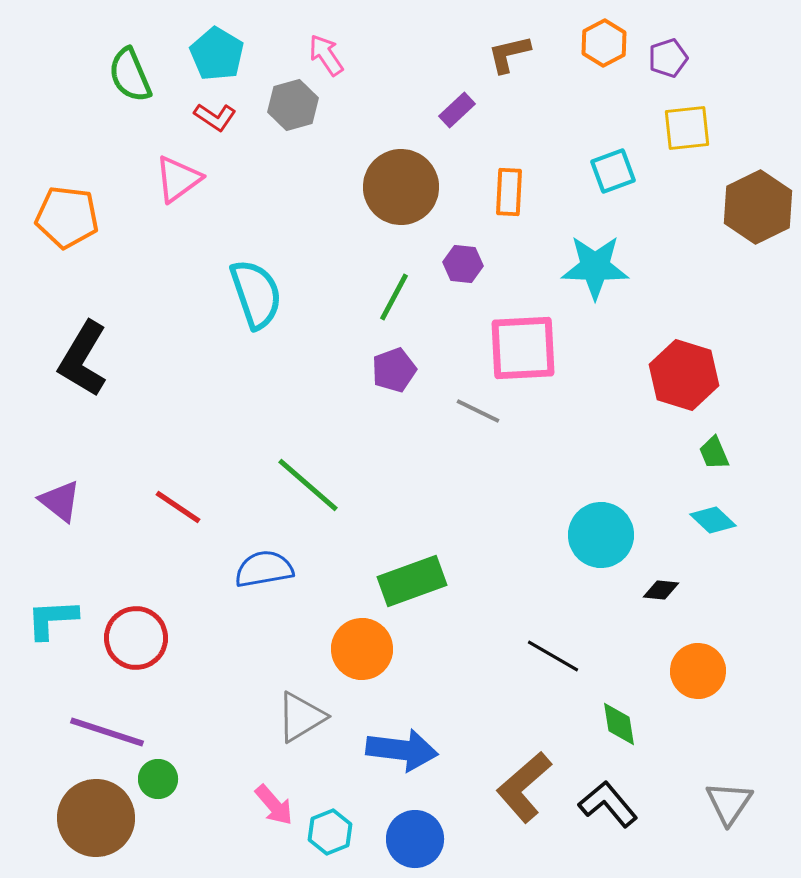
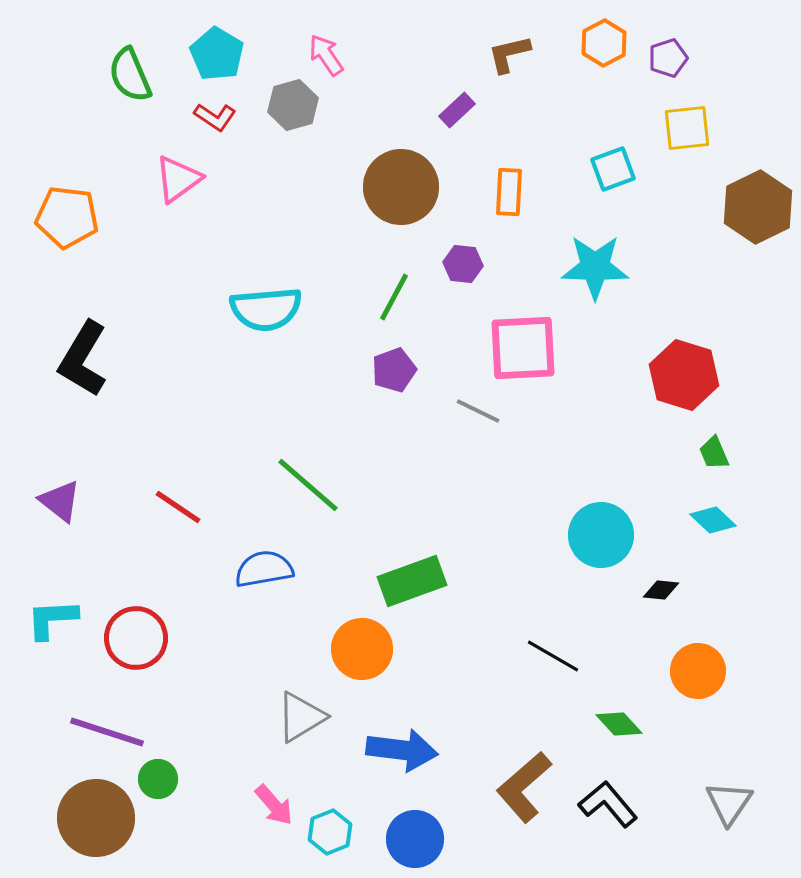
cyan square at (613, 171): moved 2 px up
cyan semicircle at (256, 294): moved 10 px right, 15 px down; rotated 104 degrees clockwise
green diamond at (619, 724): rotated 33 degrees counterclockwise
